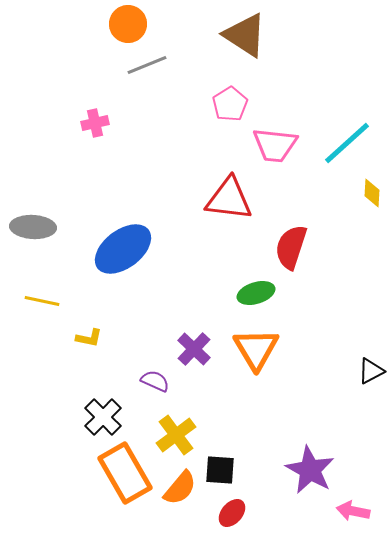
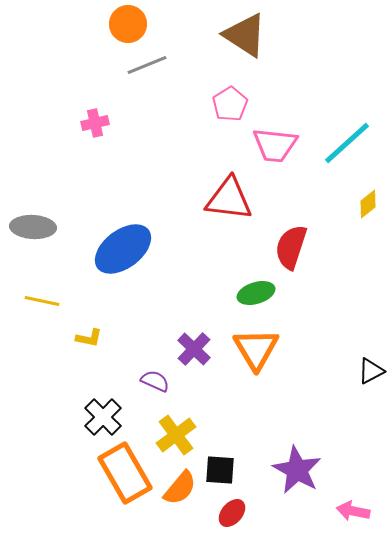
yellow diamond: moved 4 px left, 11 px down; rotated 48 degrees clockwise
purple star: moved 13 px left
